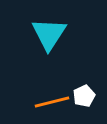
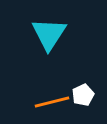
white pentagon: moved 1 px left, 1 px up
